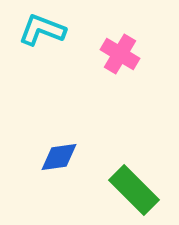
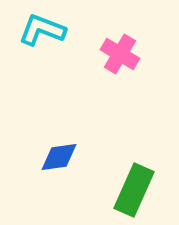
green rectangle: rotated 69 degrees clockwise
